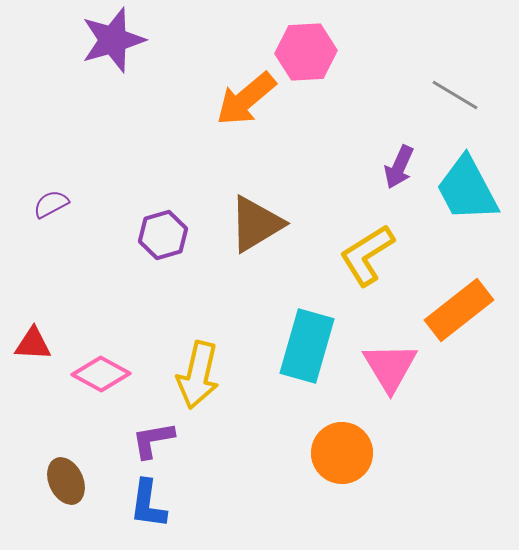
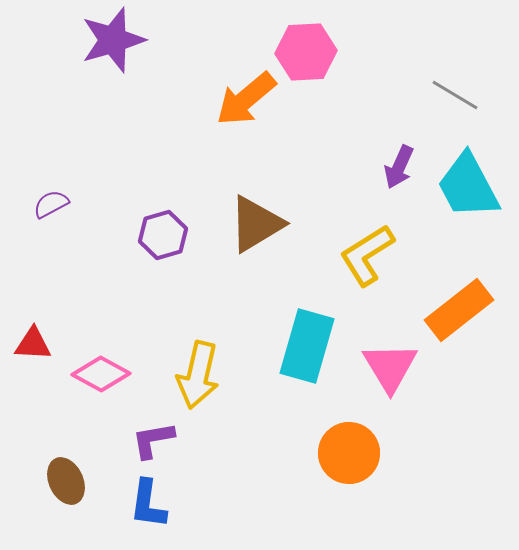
cyan trapezoid: moved 1 px right, 3 px up
orange circle: moved 7 px right
